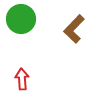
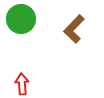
red arrow: moved 5 px down
